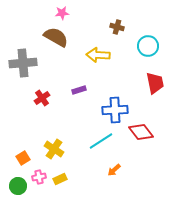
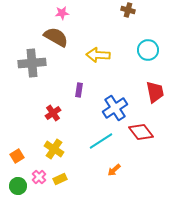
brown cross: moved 11 px right, 17 px up
cyan circle: moved 4 px down
gray cross: moved 9 px right
red trapezoid: moved 9 px down
purple rectangle: rotated 64 degrees counterclockwise
red cross: moved 11 px right, 15 px down
blue cross: moved 2 px up; rotated 30 degrees counterclockwise
orange square: moved 6 px left, 2 px up
pink cross: rotated 32 degrees counterclockwise
